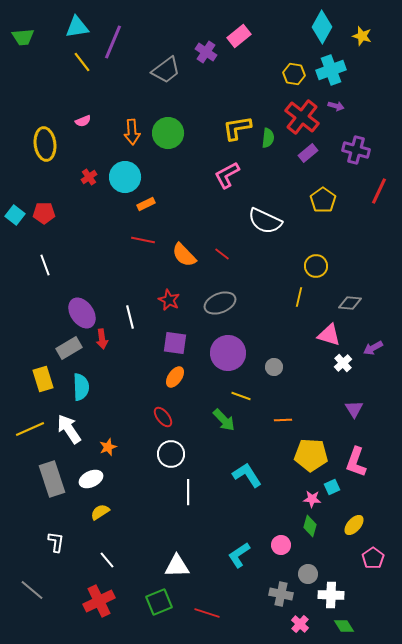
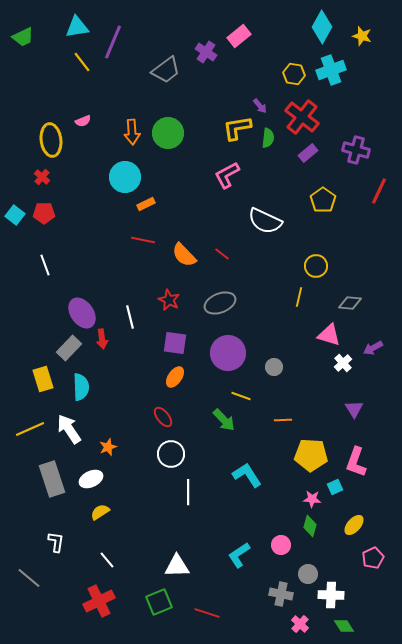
green trapezoid at (23, 37): rotated 20 degrees counterclockwise
purple arrow at (336, 106): moved 76 px left; rotated 35 degrees clockwise
yellow ellipse at (45, 144): moved 6 px right, 4 px up
red cross at (89, 177): moved 47 px left; rotated 14 degrees counterclockwise
gray rectangle at (69, 348): rotated 15 degrees counterclockwise
cyan square at (332, 487): moved 3 px right
pink pentagon at (373, 558): rotated 10 degrees clockwise
gray line at (32, 590): moved 3 px left, 12 px up
